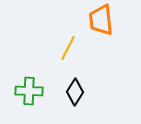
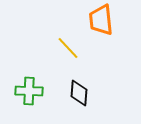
yellow line: rotated 70 degrees counterclockwise
black diamond: moved 4 px right, 1 px down; rotated 28 degrees counterclockwise
